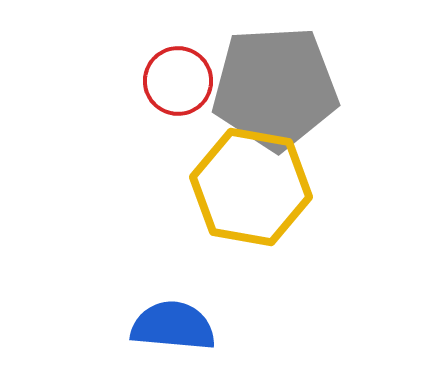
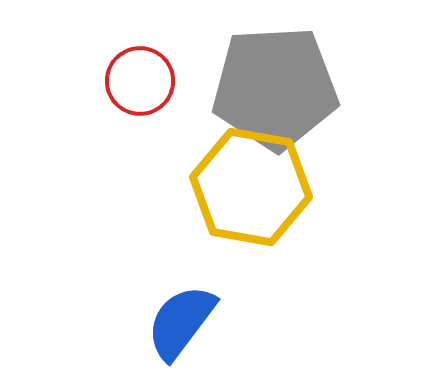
red circle: moved 38 px left
blue semicircle: moved 8 px right, 4 px up; rotated 58 degrees counterclockwise
